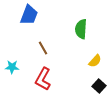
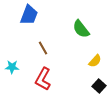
green semicircle: rotated 42 degrees counterclockwise
